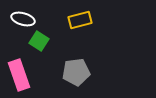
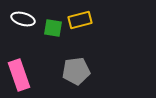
green square: moved 14 px right, 13 px up; rotated 24 degrees counterclockwise
gray pentagon: moved 1 px up
